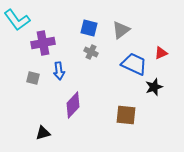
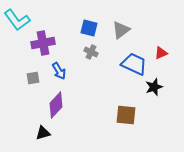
blue arrow: rotated 24 degrees counterclockwise
gray square: rotated 24 degrees counterclockwise
purple diamond: moved 17 px left
